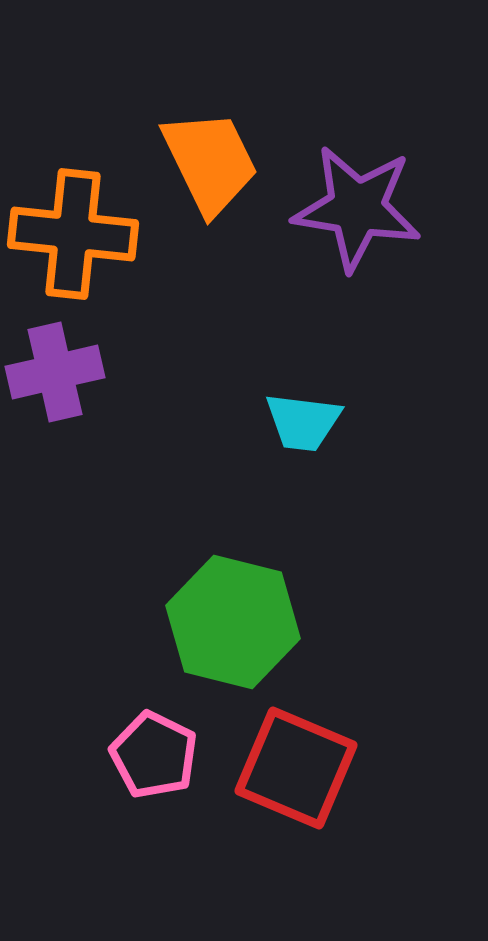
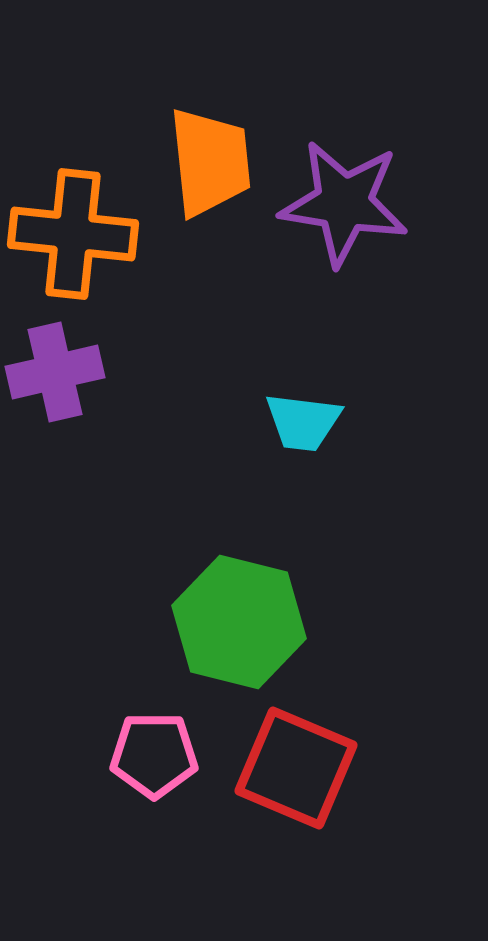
orange trapezoid: rotated 20 degrees clockwise
purple star: moved 13 px left, 5 px up
green hexagon: moved 6 px right
pink pentagon: rotated 26 degrees counterclockwise
